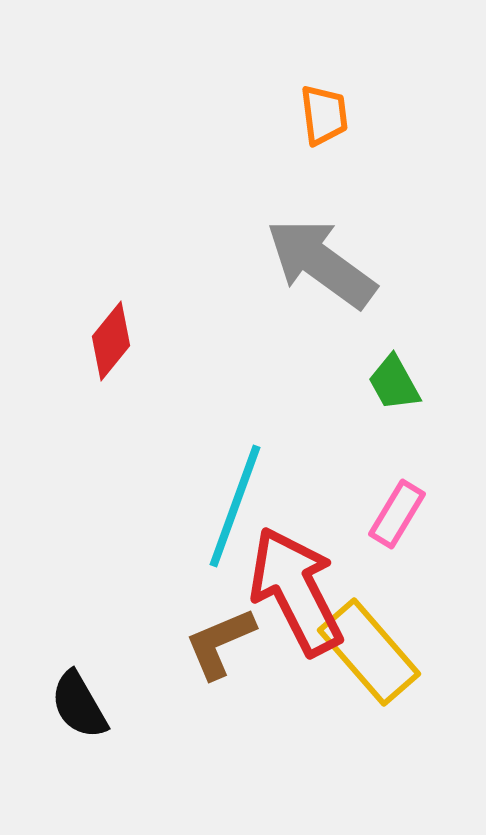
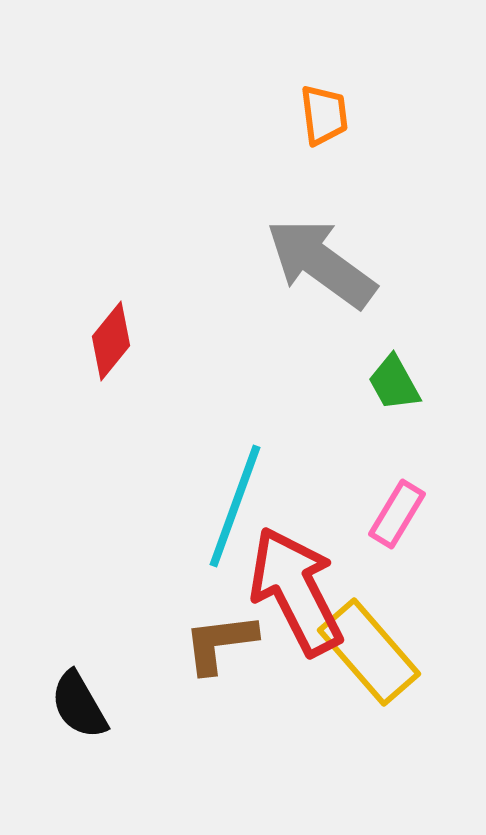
brown L-shape: rotated 16 degrees clockwise
